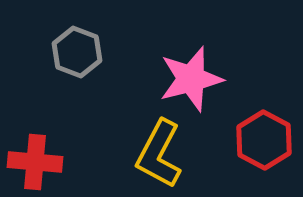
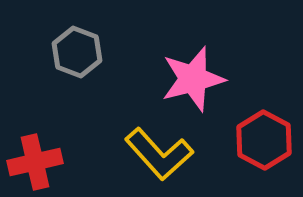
pink star: moved 2 px right
yellow L-shape: rotated 70 degrees counterclockwise
red cross: rotated 18 degrees counterclockwise
